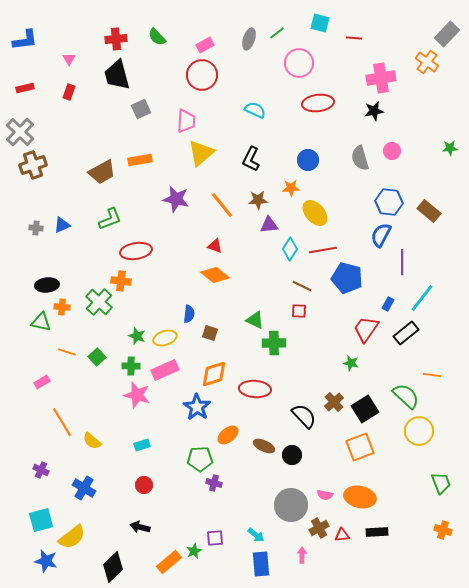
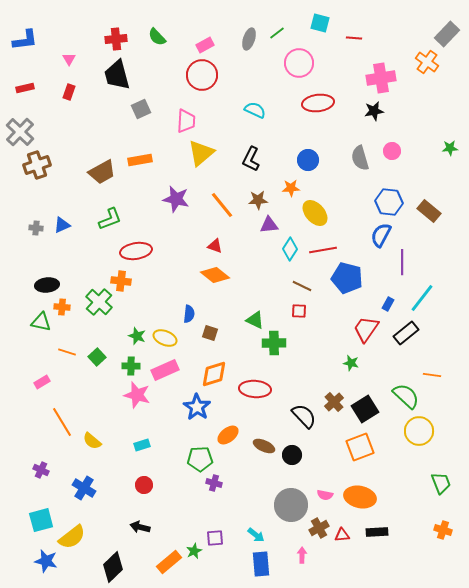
brown cross at (33, 165): moved 4 px right
yellow ellipse at (165, 338): rotated 40 degrees clockwise
